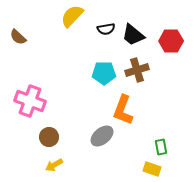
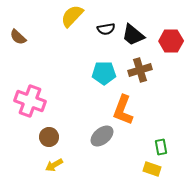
brown cross: moved 3 px right
